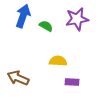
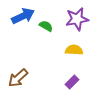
blue arrow: rotated 45 degrees clockwise
yellow semicircle: moved 16 px right, 11 px up
brown arrow: rotated 65 degrees counterclockwise
purple rectangle: rotated 48 degrees counterclockwise
